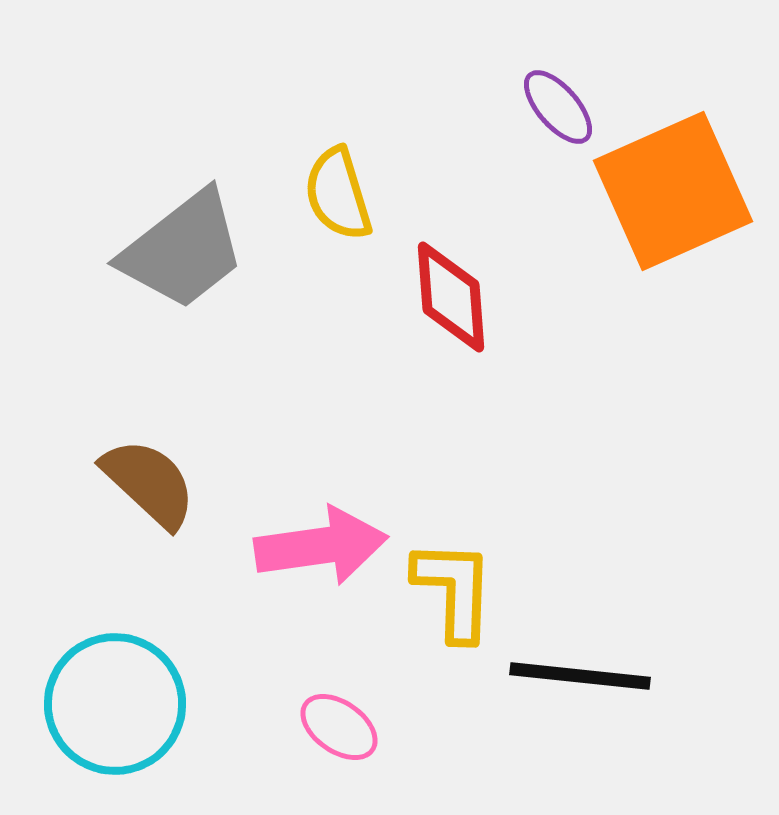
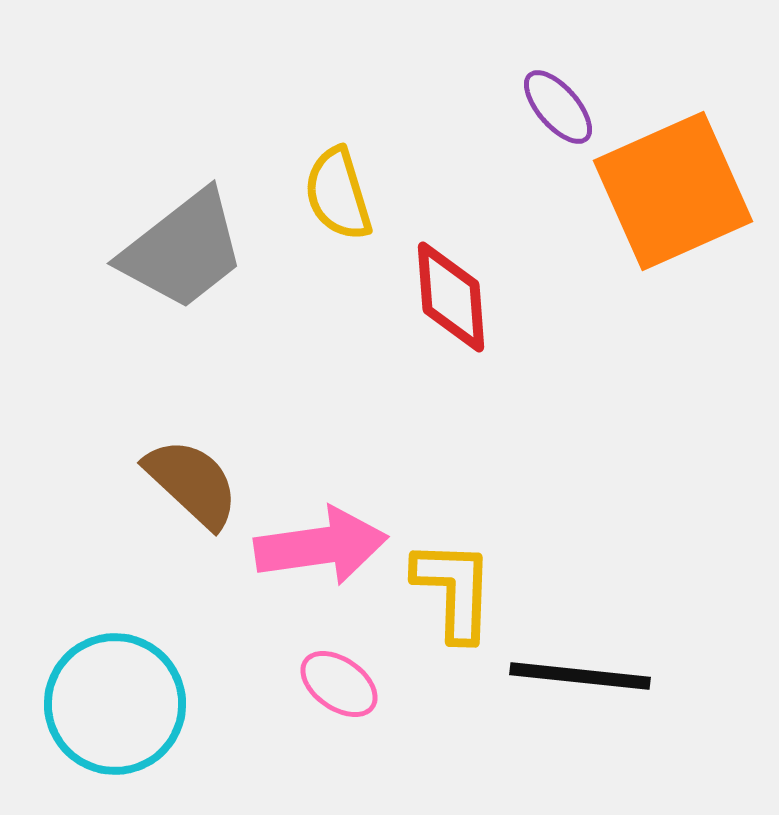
brown semicircle: moved 43 px right
pink ellipse: moved 43 px up
